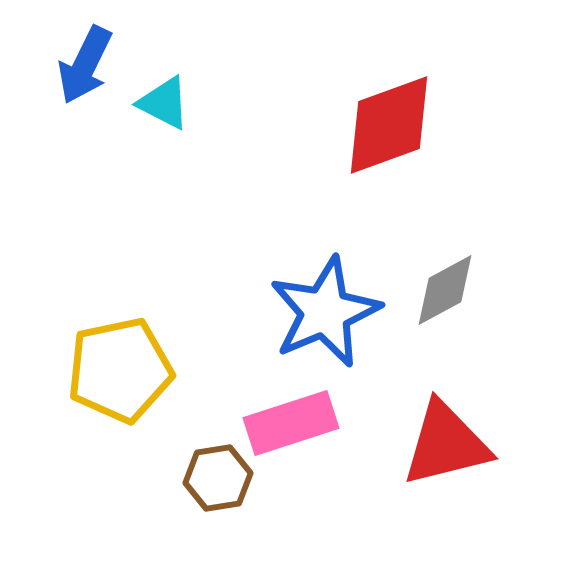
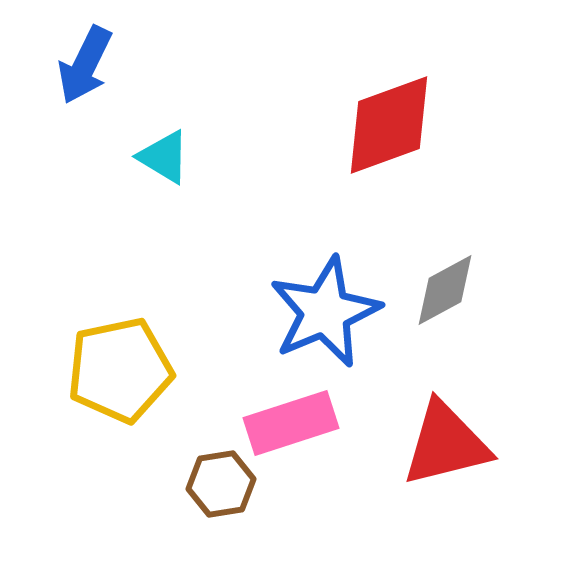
cyan triangle: moved 54 px down; rotated 4 degrees clockwise
brown hexagon: moved 3 px right, 6 px down
